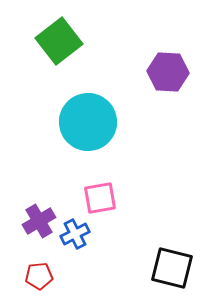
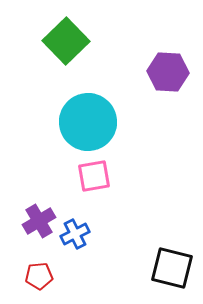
green square: moved 7 px right; rotated 6 degrees counterclockwise
pink square: moved 6 px left, 22 px up
